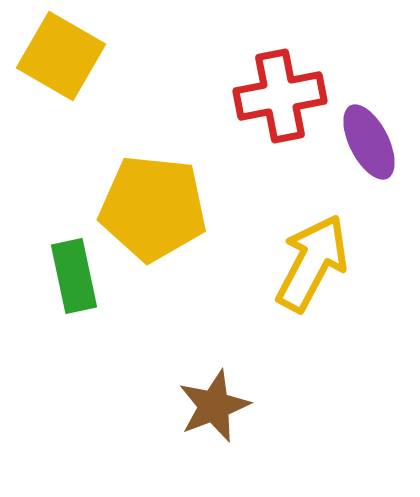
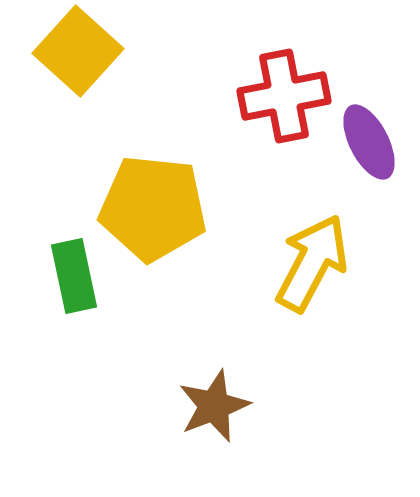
yellow square: moved 17 px right, 5 px up; rotated 12 degrees clockwise
red cross: moved 4 px right
